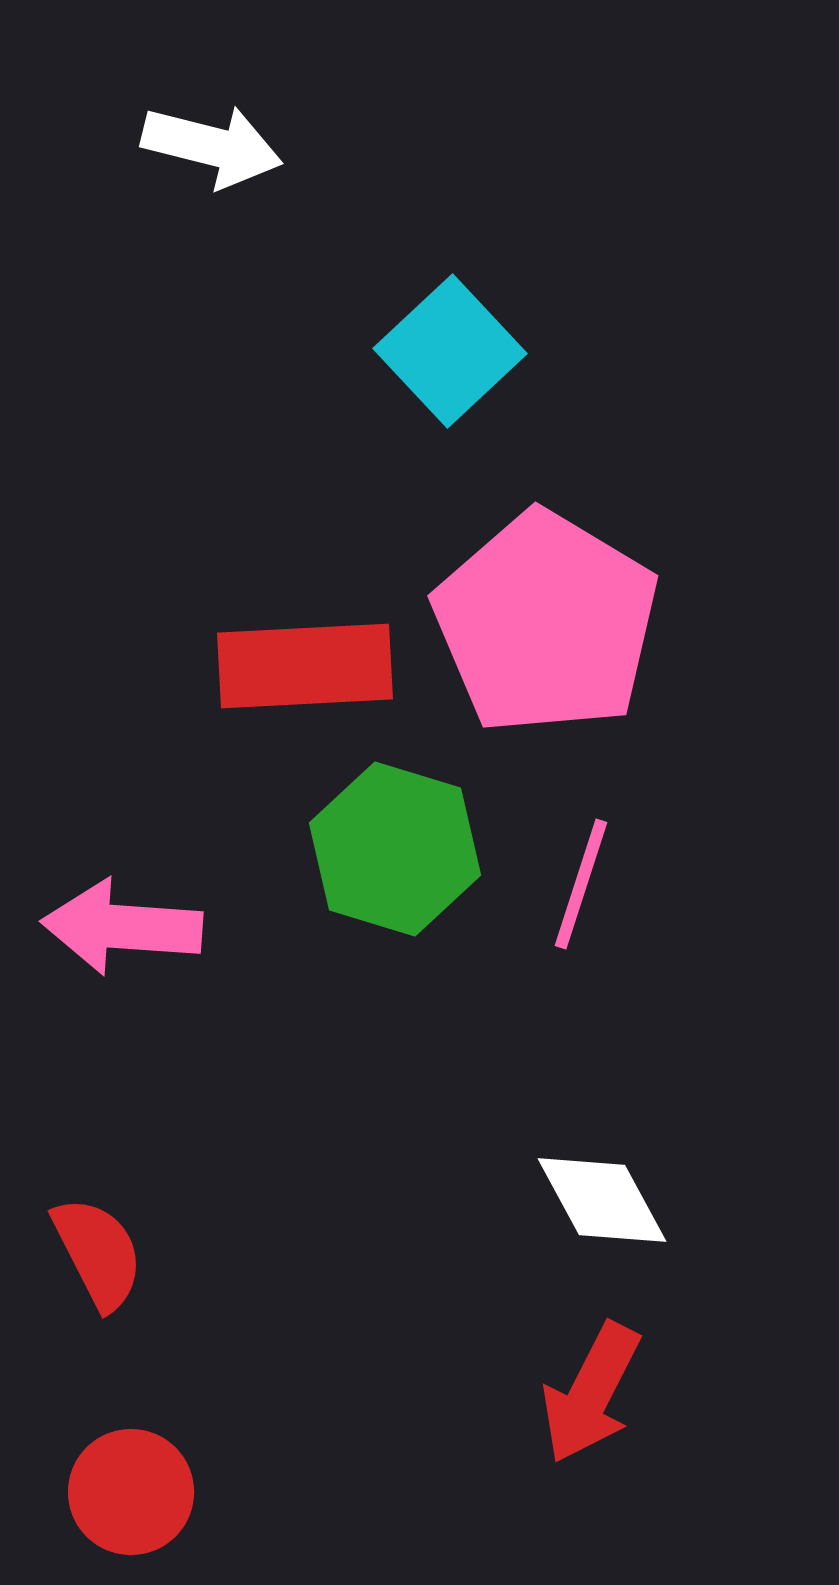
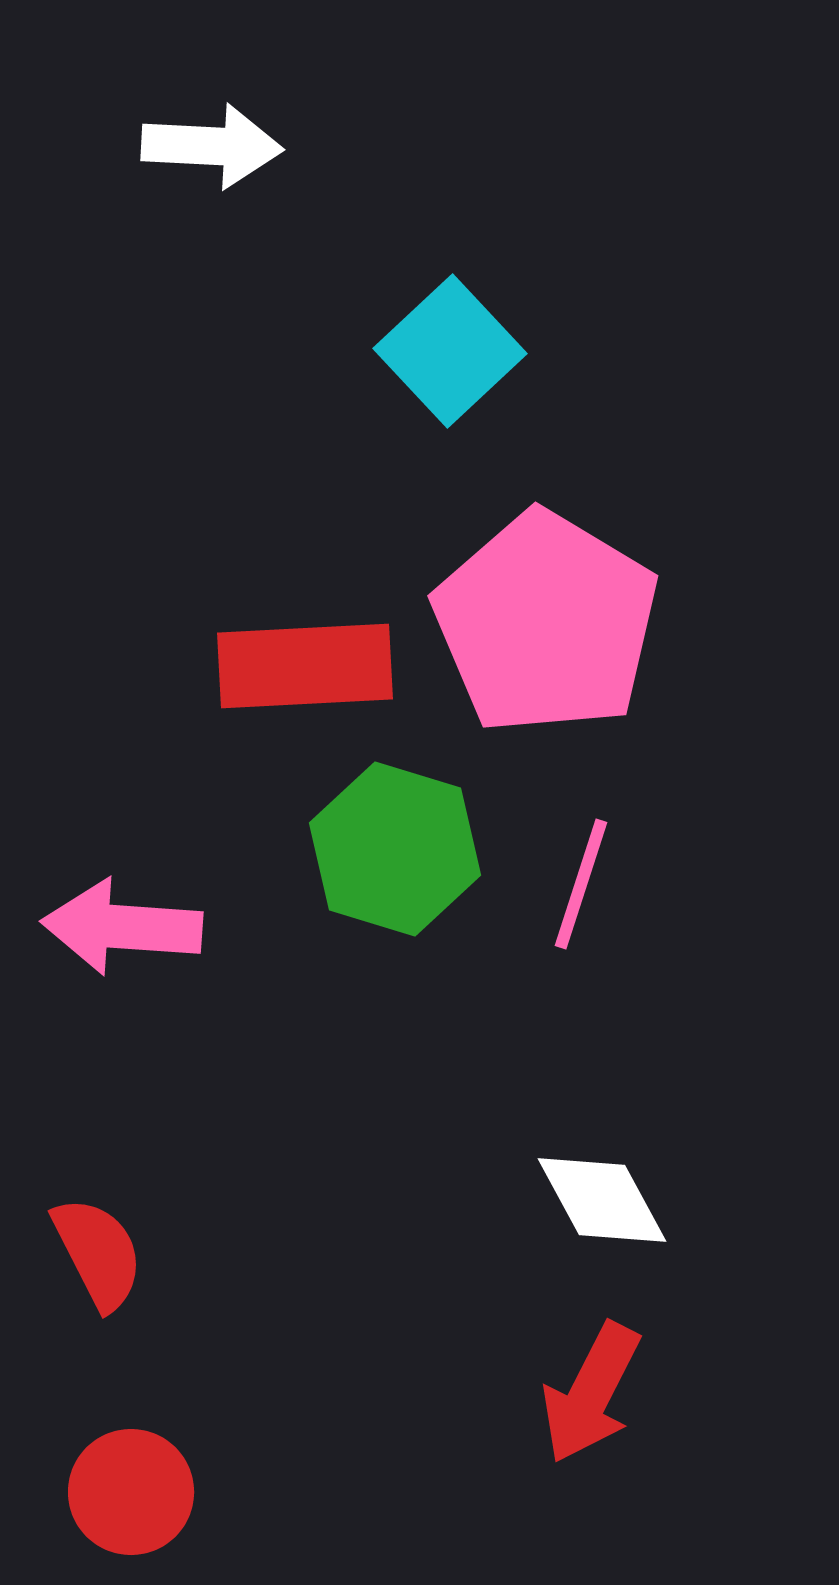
white arrow: rotated 11 degrees counterclockwise
